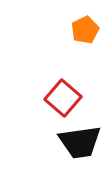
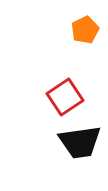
red square: moved 2 px right, 1 px up; rotated 15 degrees clockwise
